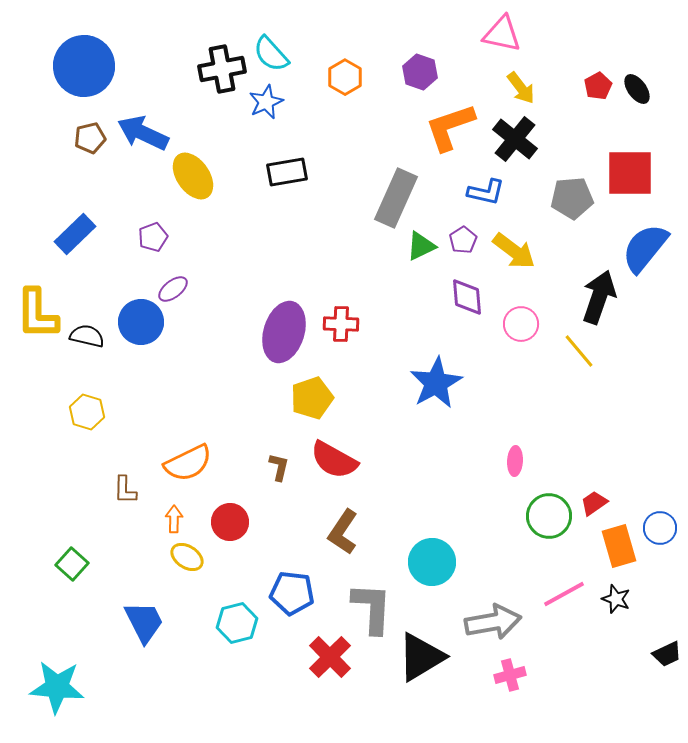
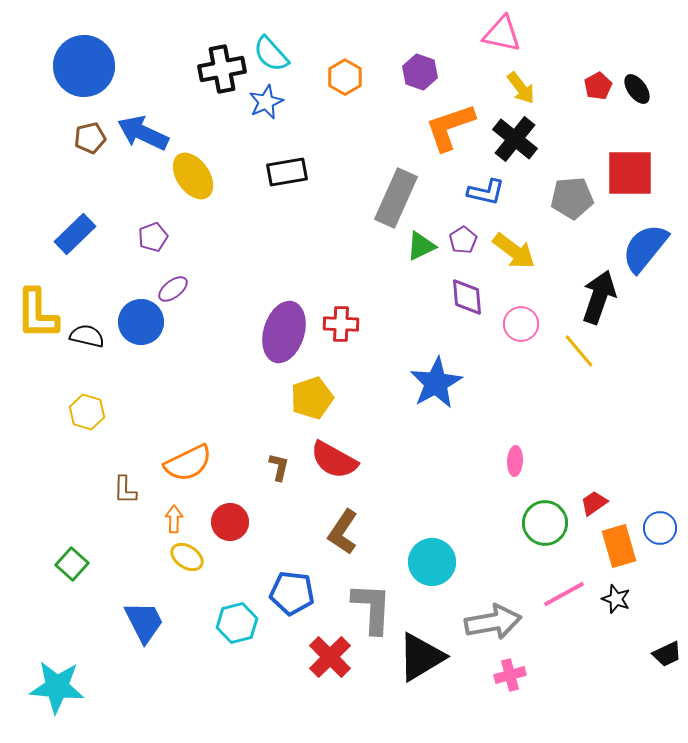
green circle at (549, 516): moved 4 px left, 7 px down
